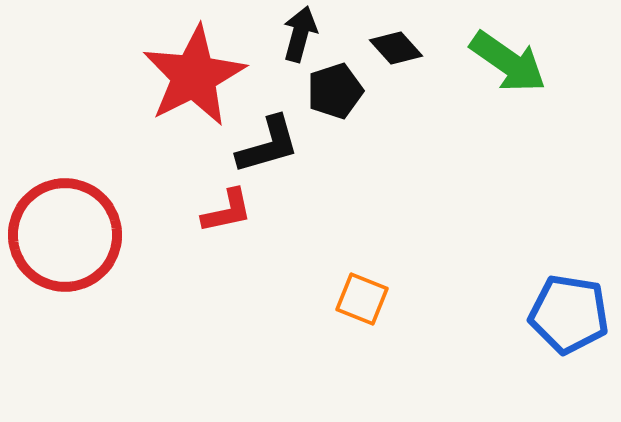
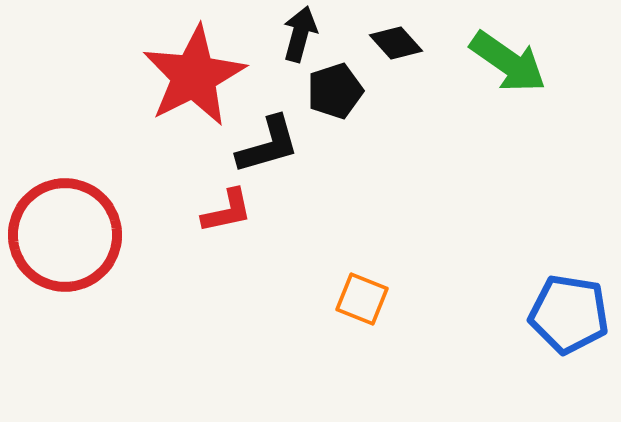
black diamond: moved 5 px up
